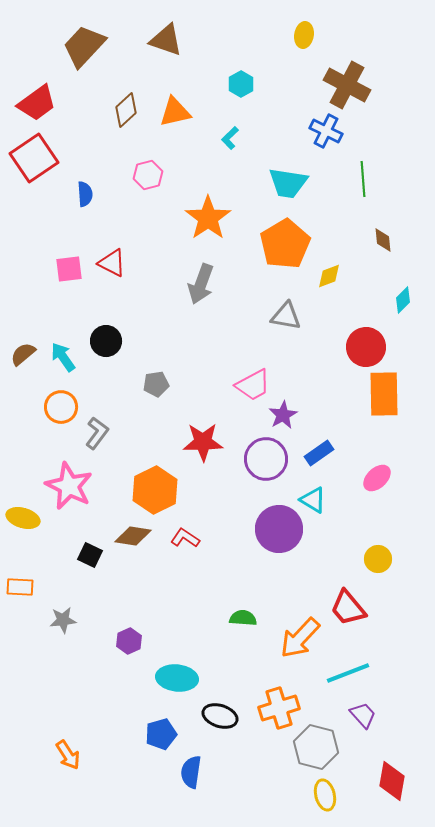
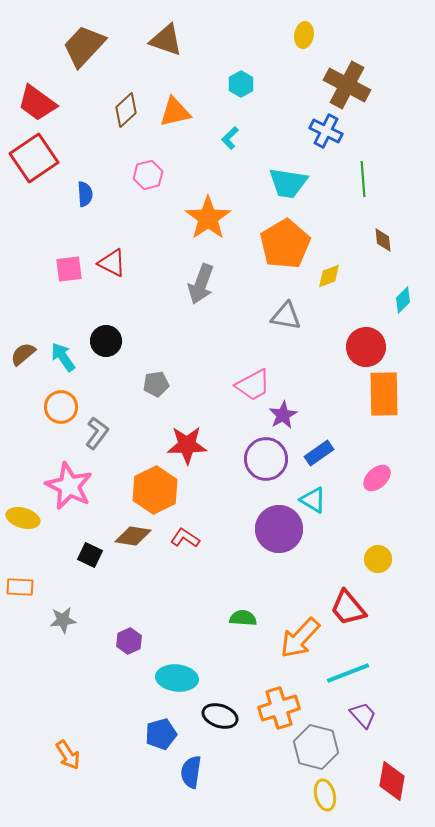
red trapezoid at (37, 103): rotated 72 degrees clockwise
red star at (203, 442): moved 16 px left, 3 px down
